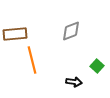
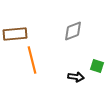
gray diamond: moved 2 px right
green square: rotated 24 degrees counterclockwise
black arrow: moved 2 px right, 5 px up
